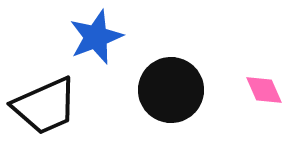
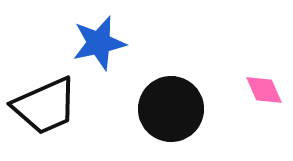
blue star: moved 3 px right, 6 px down; rotated 8 degrees clockwise
black circle: moved 19 px down
